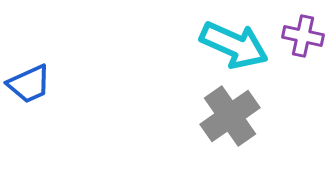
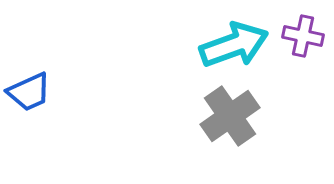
cyan arrow: rotated 44 degrees counterclockwise
blue trapezoid: moved 8 px down
